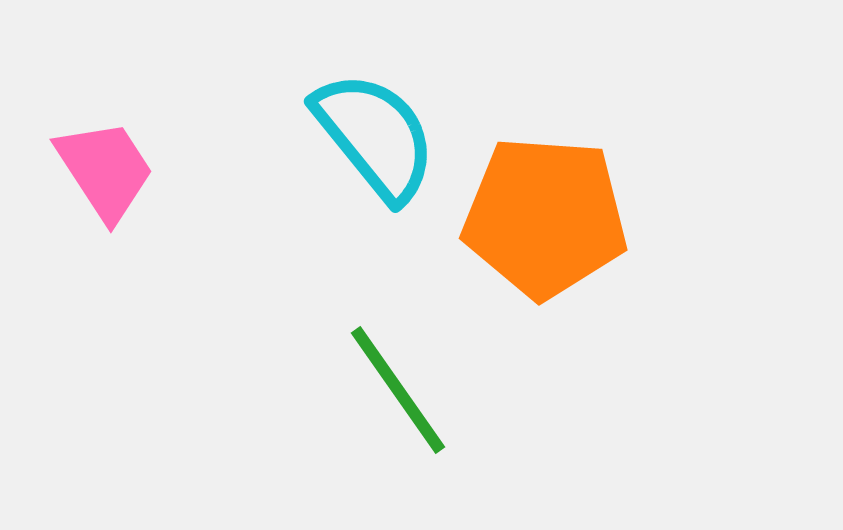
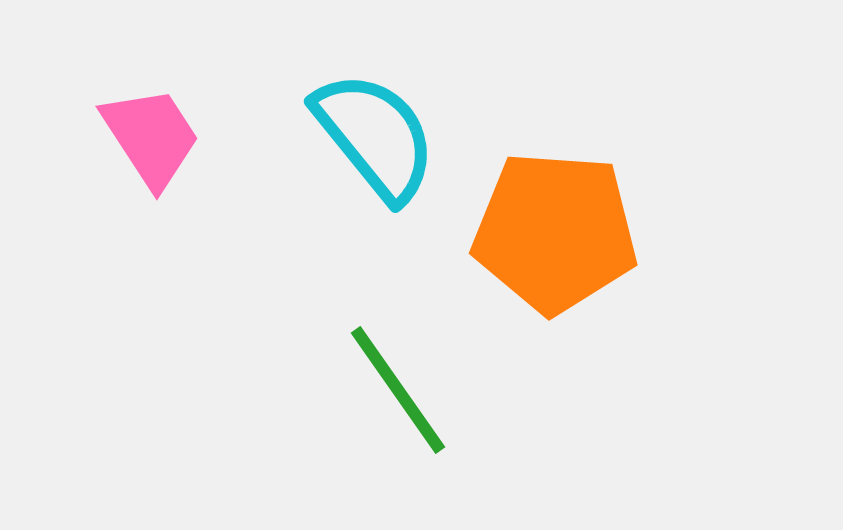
pink trapezoid: moved 46 px right, 33 px up
orange pentagon: moved 10 px right, 15 px down
